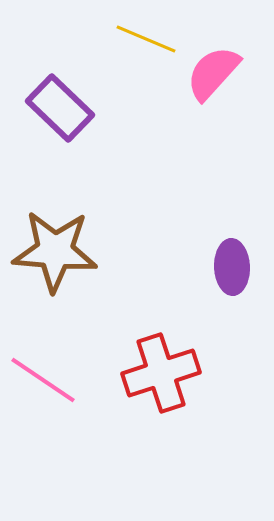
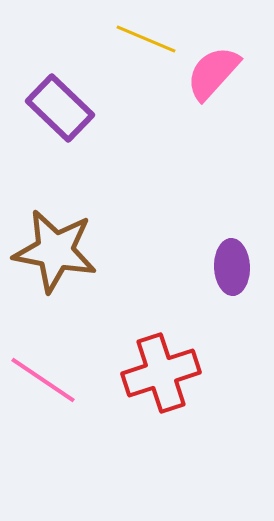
brown star: rotated 6 degrees clockwise
